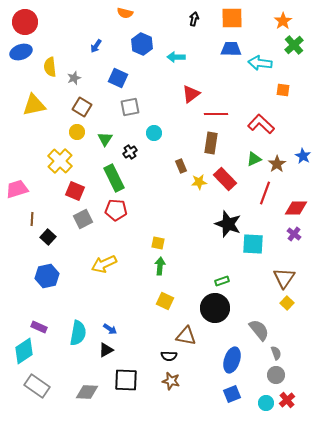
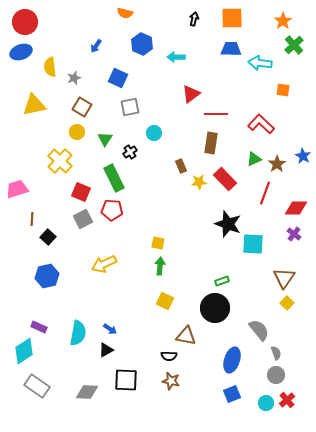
red square at (75, 191): moved 6 px right, 1 px down
red pentagon at (116, 210): moved 4 px left
